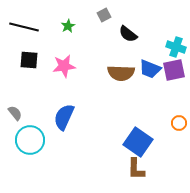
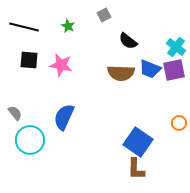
green star: rotated 16 degrees counterclockwise
black semicircle: moved 7 px down
cyan cross: rotated 18 degrees clockwise
pink star: moved 3 px left, 1 px up; rotated 20 degrees clockwise
